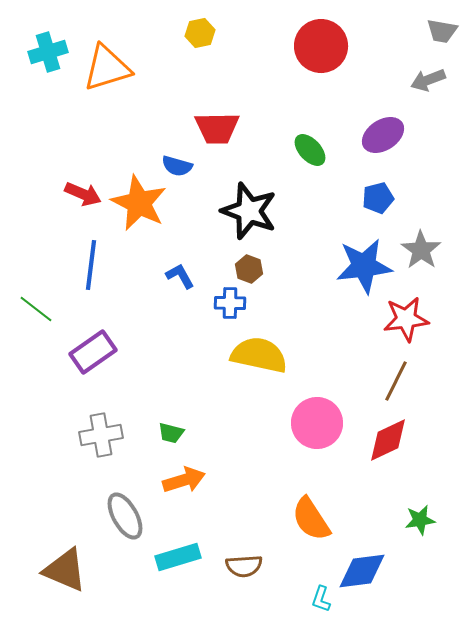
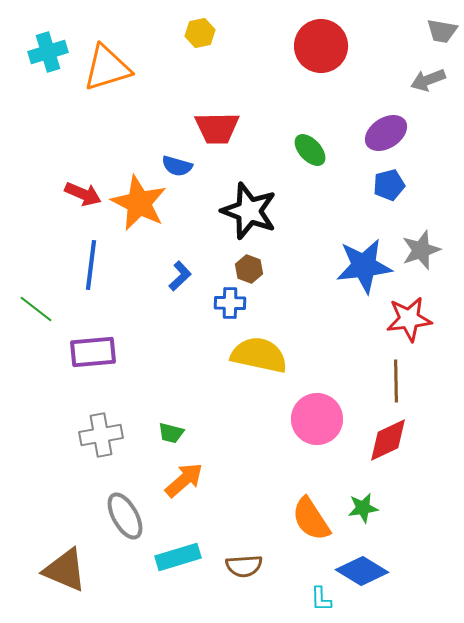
purple ellipse: moved 3 px right, 2 px up
blue pentagon: moved 11 px right, 13 px up
gray star: rotated 18 degrees clockwise
blue L-shape: rotated 76 degrees clockwise
red star: moved 3 px right
purple rectangle: rotated 30 degrees clockwise
brown line: rotated 27 degrees counterclockwise
pink circle: moved 4 px up
orange arrow: rotated 24 degrees counterclockwise
green star: moved 57 px left, 12 px up
blue diamond: rotated 39 degrees clockwise
cyan L-shape: rotated 20 degrees counterclockwise
